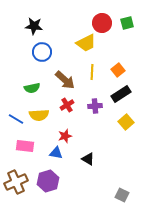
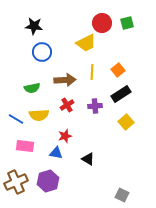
brown arrow: rotated 45 degrees counterclockwise
